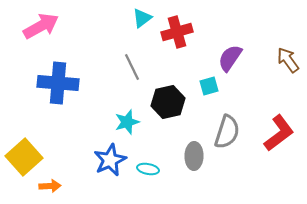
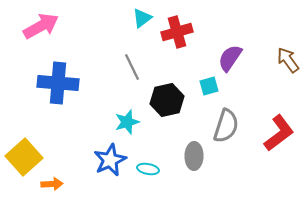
black hexagon: moved 1 px left, 2 px up
gray semicircle: moved 1 px left, 6 px up
orange arrow: moved 2 px right, 2 px up
